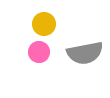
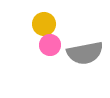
pink circle: moved 11 px right, 7 px up
